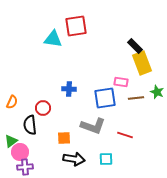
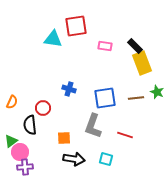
pink rectangle: moved 16 px left, 36 px up
blue cross: rotated 16 degrees clockwise
gray L-shape: rotated 90 degrees clockwise
cyan square: rotated 16 degrees clockwise
